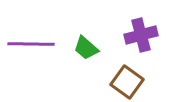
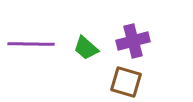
purple cross: moved 8 px left, 6 px down
brown square: moved 1 px left; rotated 20 degrees counterclockwise
